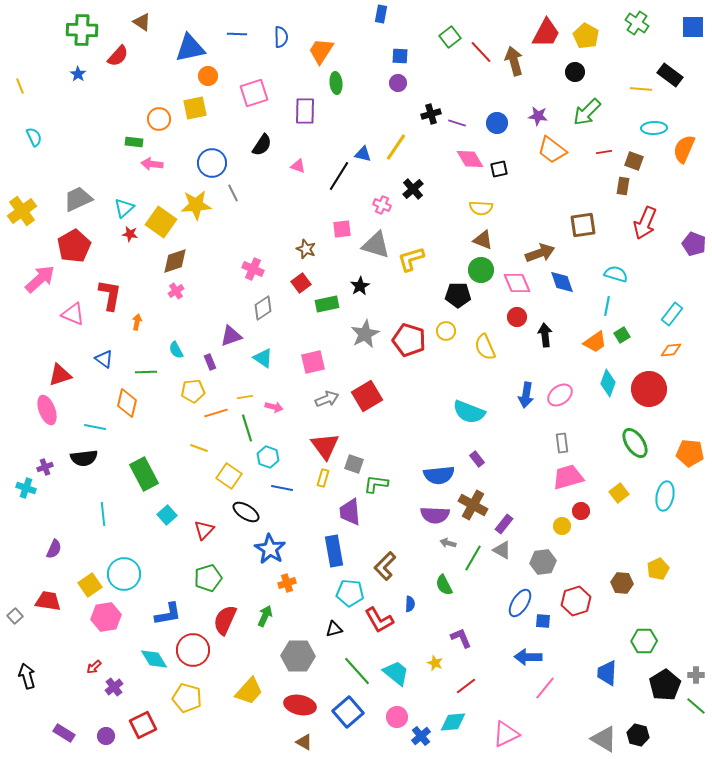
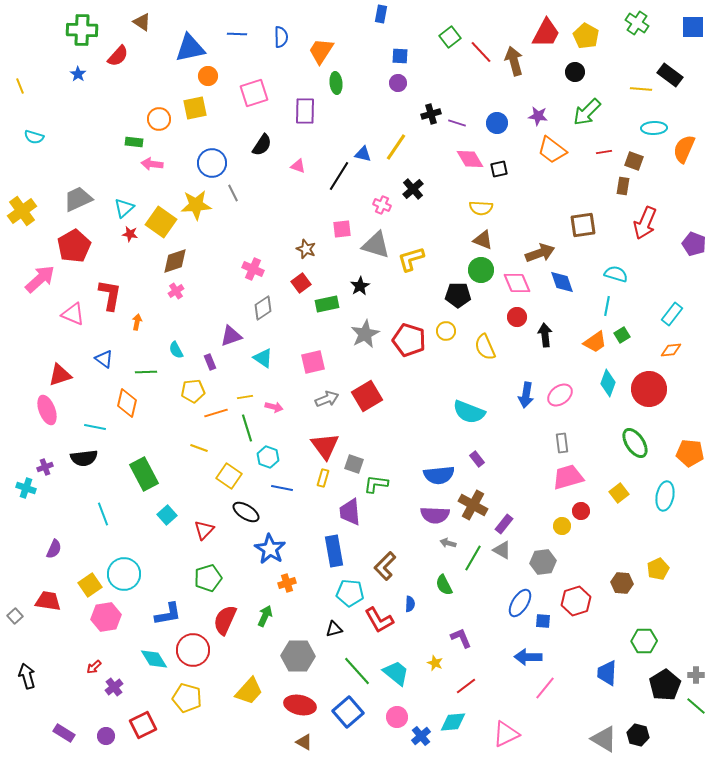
cyan semicircle at (34, 137): rotated 132 degrees clockwise
cyan line at (103, 514): rotated 15 degrees counterclockwise
